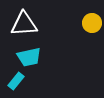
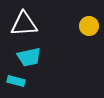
yellow circle: moved 3 px left, 3 px down
cyan rectangle: rotated 66 degrees clockwise
